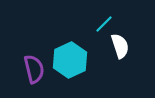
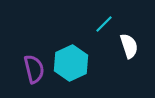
white semicircle: moved 9 px right
cyan hexagon: moved 1 px right, 3 px down
